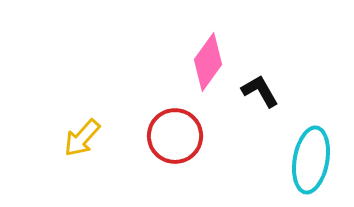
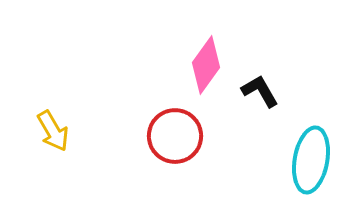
pink diamond: moved 2 px left, 3 px down
yellow arrow: moved 29 px left, 7 px up; rotated 72 degrees counterclockwise
